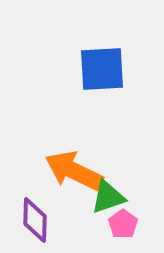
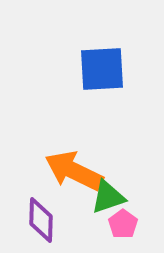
purple diamond: moved 6 px right
